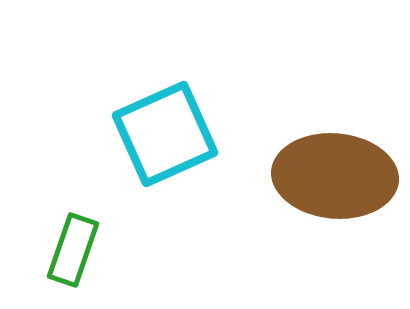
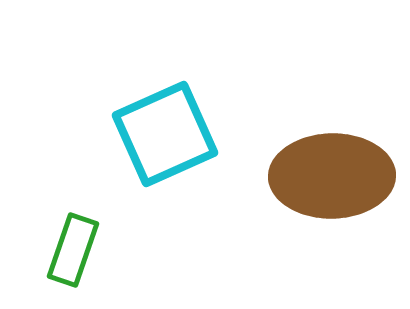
brown ellipse: moved 3 px left; rotated 6 degrees counterclockwise
